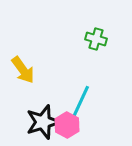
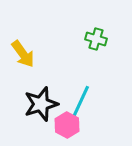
yellow arrow: moved 16 px up
black star: moved 2 px left, 18 px up
